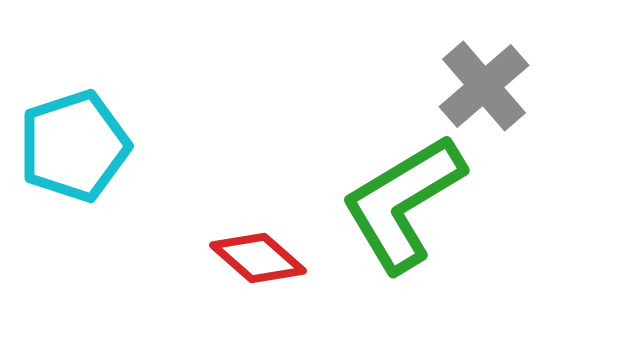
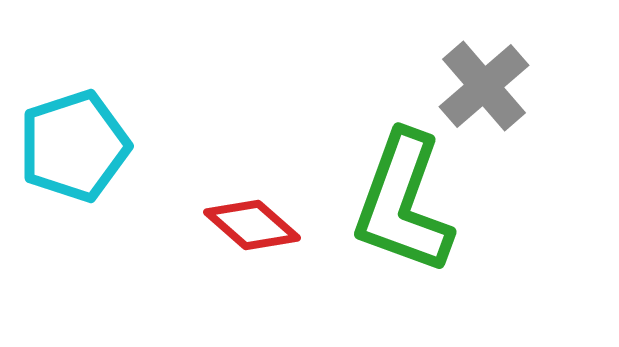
green L-shape: rotated 39 degrees counterclockwise
red diamond: moved 6 px left, 33 px up
